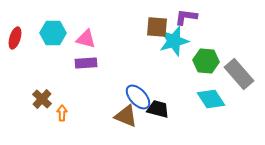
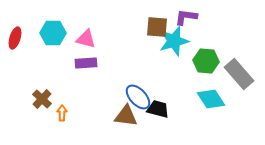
brown triangle: rotated 15 degrees counterclockwise
